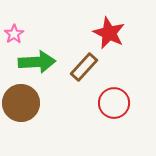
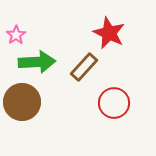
pink star: moved 2 px right, 1 px down
brown circle: moved 1 px right, 1 px up
